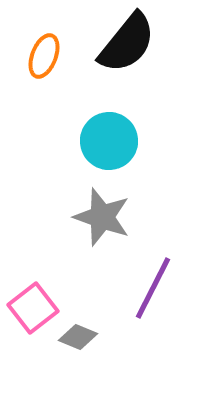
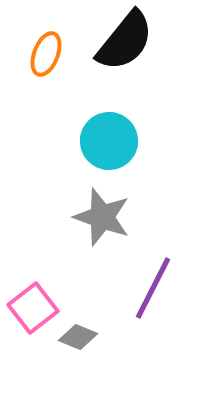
black semicircle: moved 2 px left, 2 px up
orange ellipse: moved 2 px right, 2 px up
